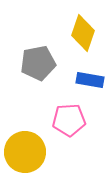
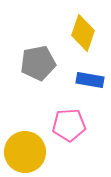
pink pentagon: moved 5 px down
